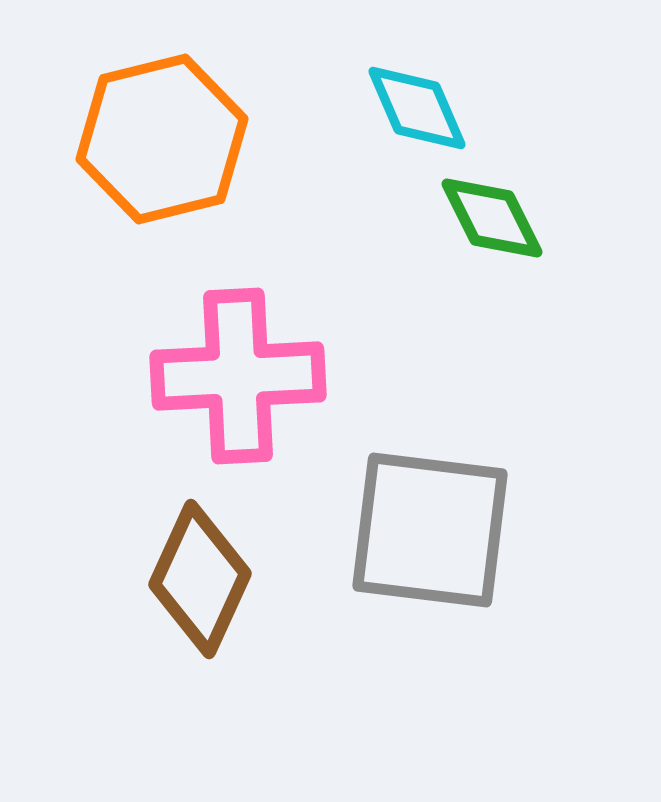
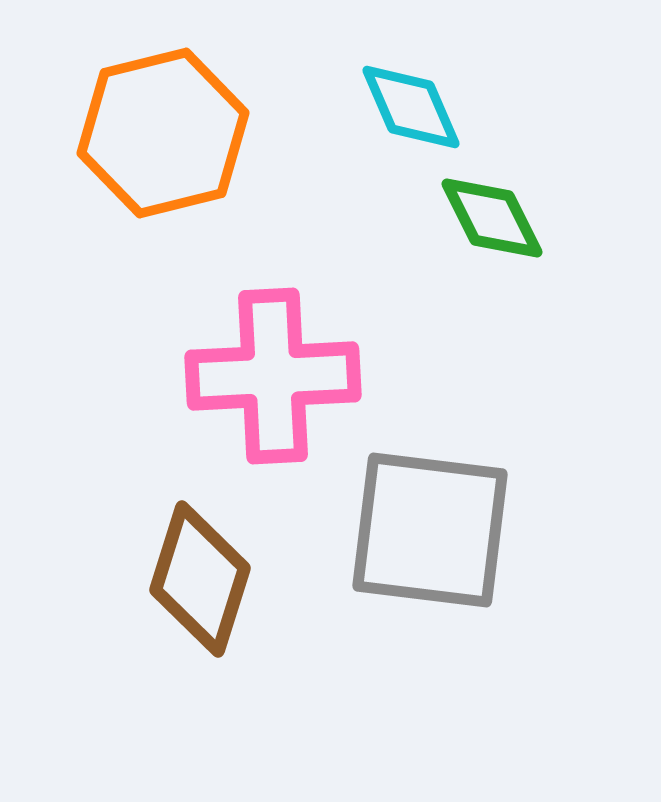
cyan diamond: moved 6 px left, 1 px up
orange hexagon: moved 1 px right, 6 px up
pink cross: moved 35 px right
brown diamond: rotated 7 degrees counterclockwise
